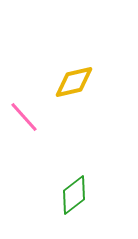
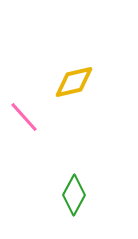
green diamond: rotated 24 degrees counterclockwise
